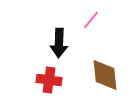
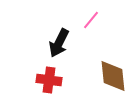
black arrow: rotated 24 degrees clockwise
brown diamond: moved 8 px right, 1 px down
